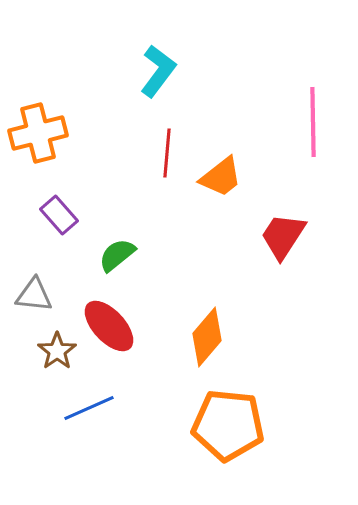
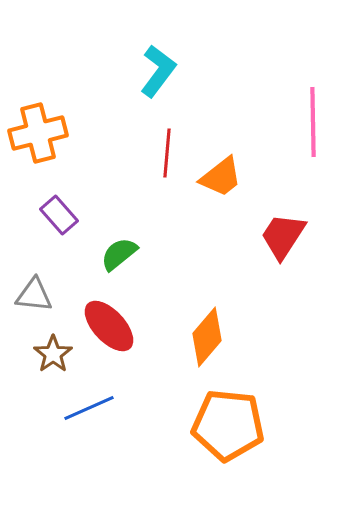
green semicircle: moved 2 px right, 1 px up
brown star: moved 4 px left, 3 px down
